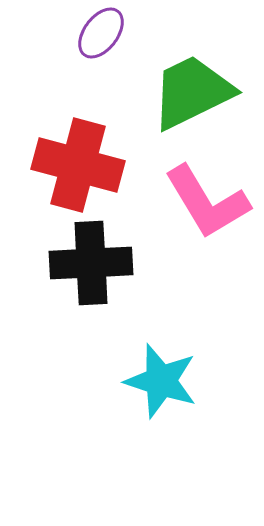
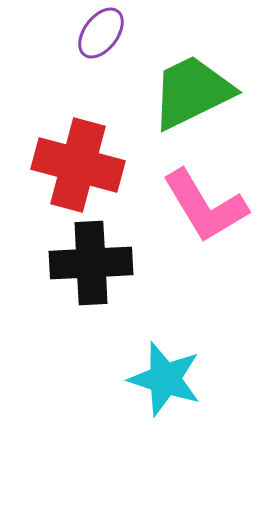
pink L-shape: moved 2 px left, 4 px down
cyan star: moved 4 px right, 2 px up
